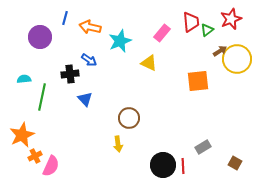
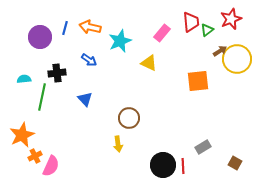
blue line: moved 10 px down
black cross: moved 13 px left, 1 px up
